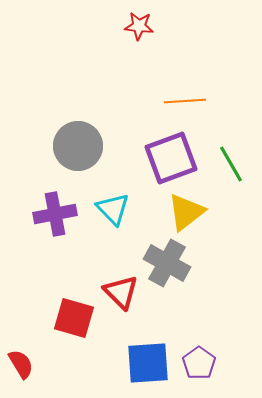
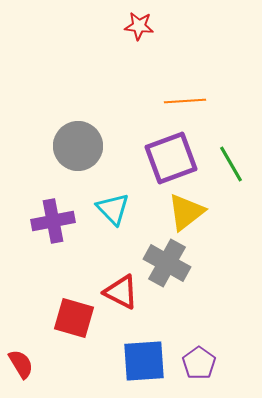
purple cross: moved 2 px left, 7 px down
red triangle: rotated 18 degrees counterclockwise
blue square: moved 4 px left, 2 px up
